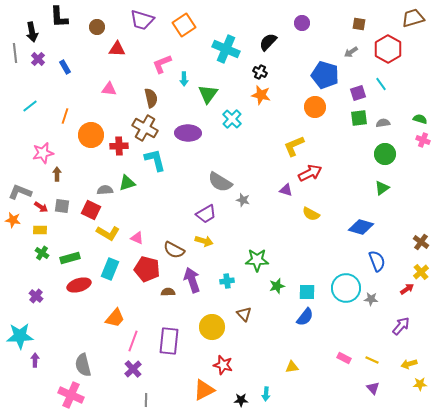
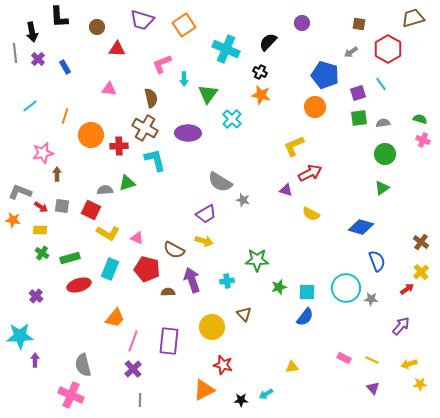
green star at (277, 286): moved 2 px right, 1 px down
cyan arrow at (266, 394): rotated 56 degrees clockwise
gray line at (146, 400): moved 6 px left
